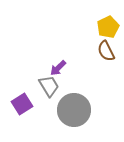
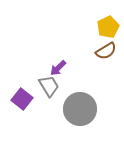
brown semicircle: rotated 95 degrees counterclockwise
purple square: moved 5 px up; rotated 20 degrees counterclockwise
gray circle: moved 6 px right, 1 px up
